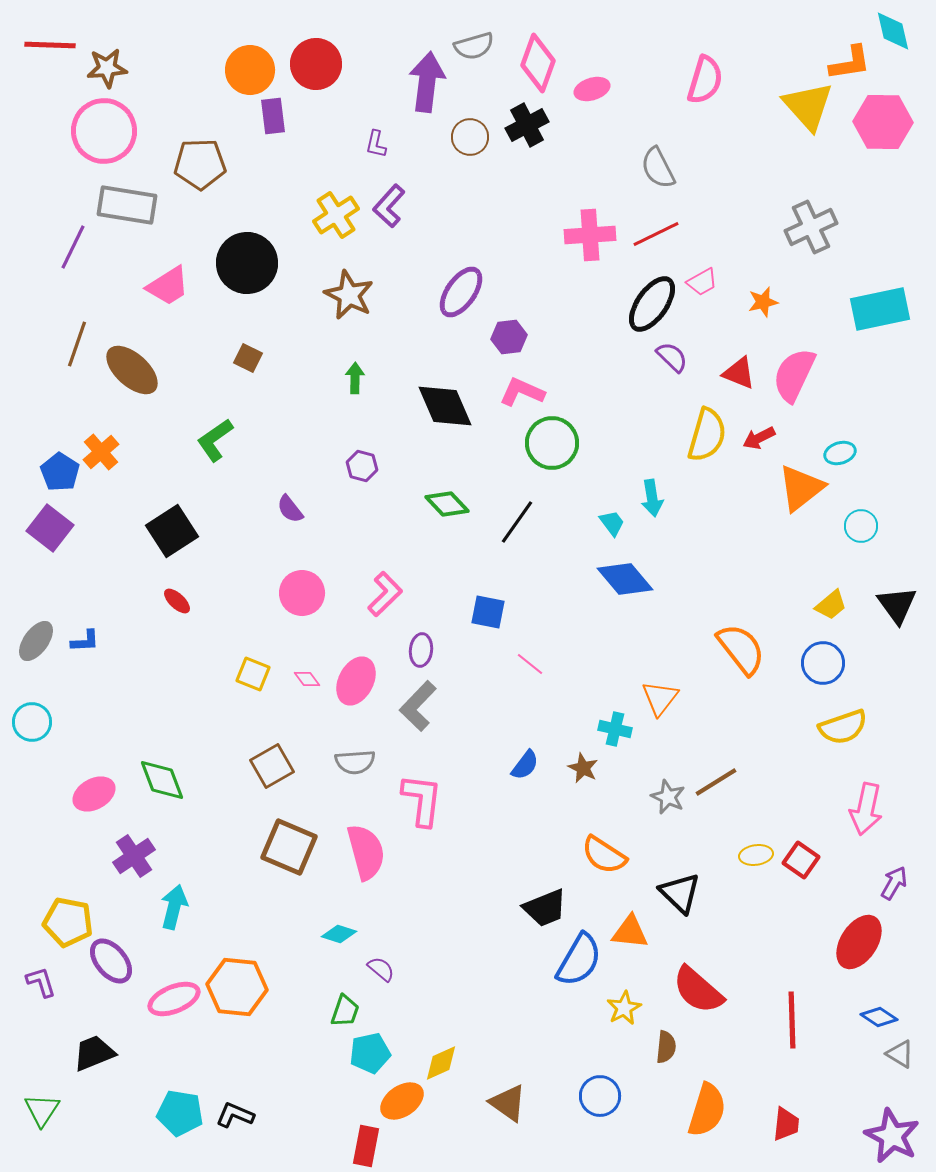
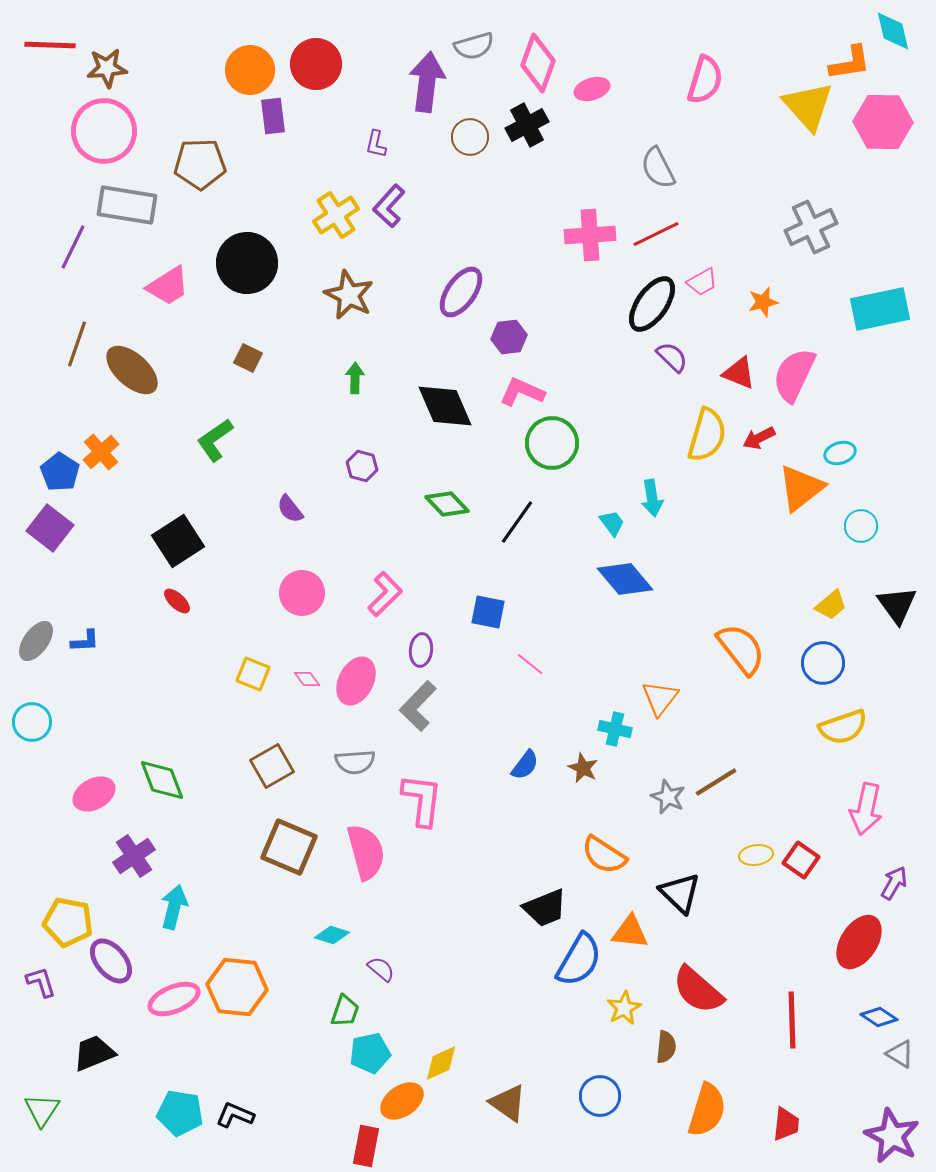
black square at (172, 531): moved 6 px right, 10 px down
cyan diamond at (339, 934): moved 7 px left, 1 px down
